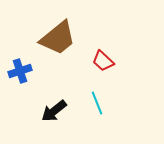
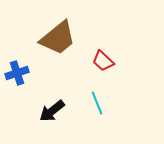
blue cross: moved 3 px left, 2 px down
black arrow: moved 2 px left
